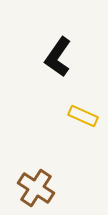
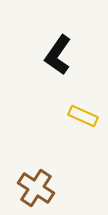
black L-shape: moved 2 px up
